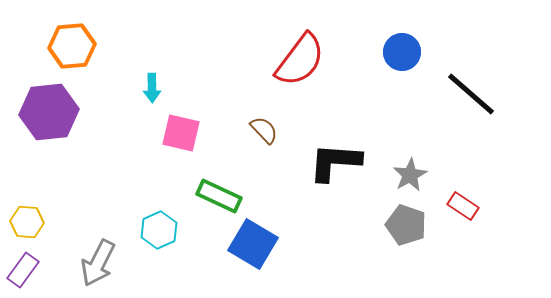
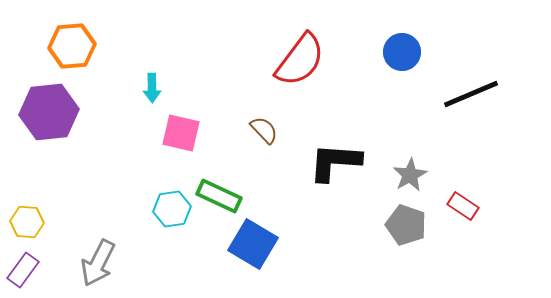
black line: rotated 64 degrees counterclockwise
cyan hexagon: moved 13 px right, 21 px up; rotated 15 degrees clockwise
